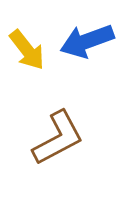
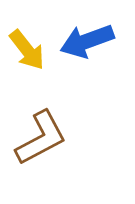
brown L-shape: moved 17 px left
